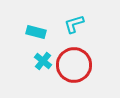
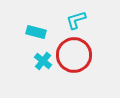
cyan L-shape: moved 2 px right, 4 px up
red circle: moved 10 px up
